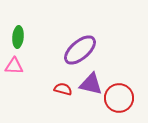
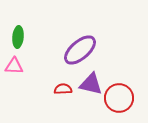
red semicircle: rotated 18 degrees counterclockwise
